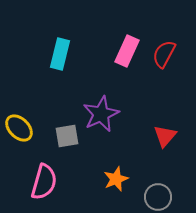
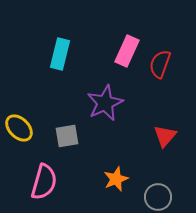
red semicircle: moved 4 px left, 10 px down; rotated 8 degrees counterclockwise
purple star: moved 4 px right, 11 px up
